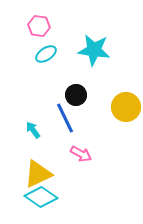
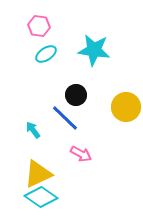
blue line: rotated 20 degrees counterclockwise
